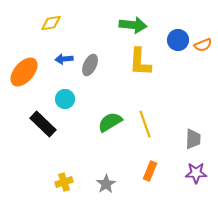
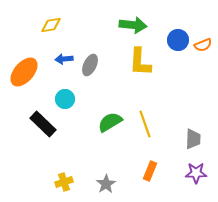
yellow diamond: moved 2 px down
